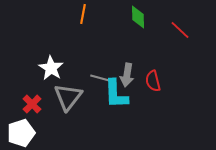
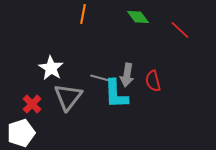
green diamond: rotated 35 degrees counterclockwise
